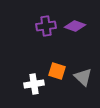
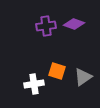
purple diamond: moved 1 px left, 2 px up
gray triangle: rotated 42 degrees clockwise
